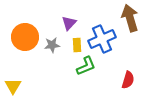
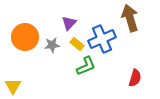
yellow rectangle: moved 1 px up; rotated 48 degrees counterclockwise
red semicircle: moved 7 px right, 2 px up
